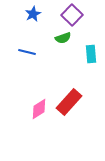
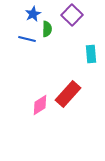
green semicircle: moved 16 px left, 9 px up; rotated 70 degrees counterclockwise
blue line: moved 13 px up
red rectangle: moved 1 px left, 8 px up
pink diamond: moved 1 px right, 4 px up
